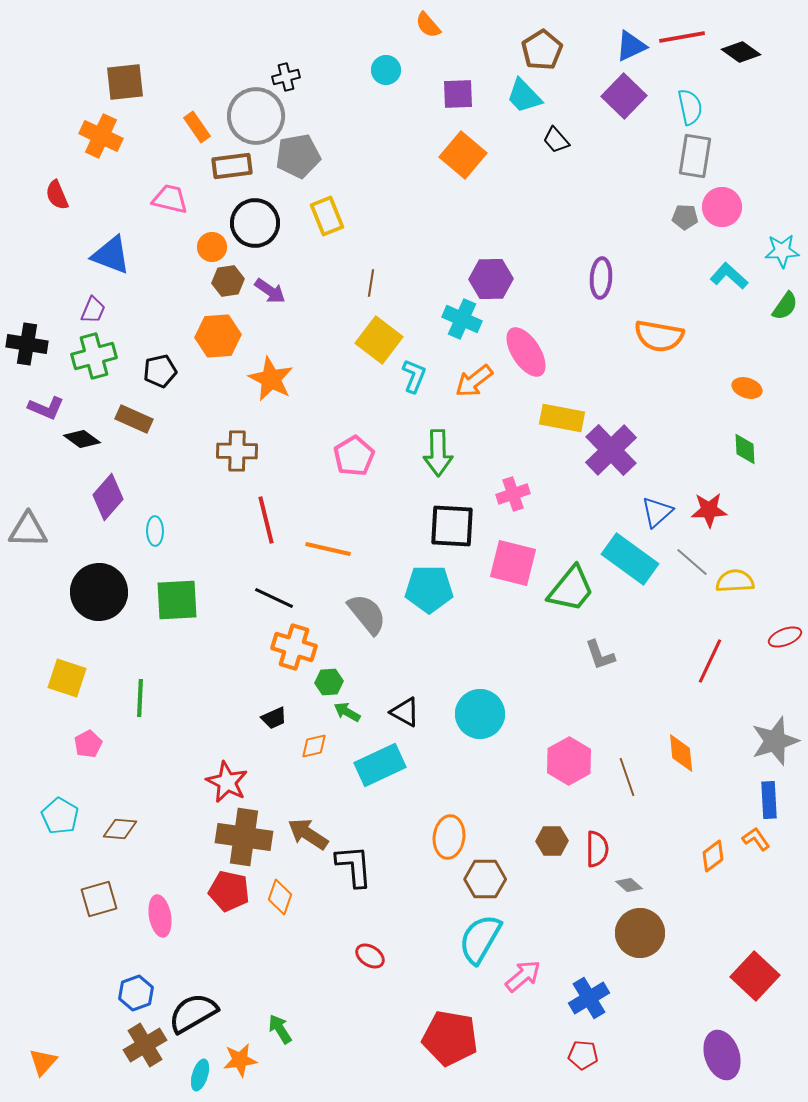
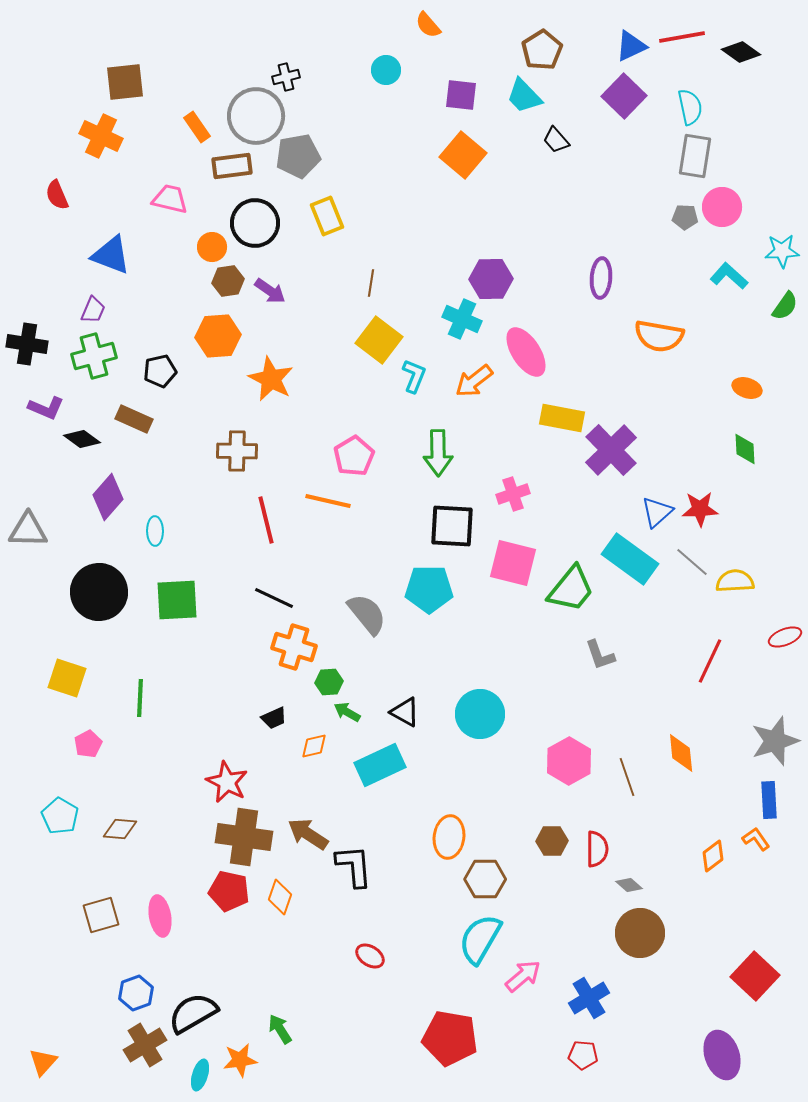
purple square at (458, 94): moved 3 px right, 1 px down; rotated 8 degrees clockwise
red star at (709, 510): moved 9 px left, 1 px up
orange line at (328, 549): moved 48 px up
brown square at (99, 899): moved 2 px right, 16 px down
